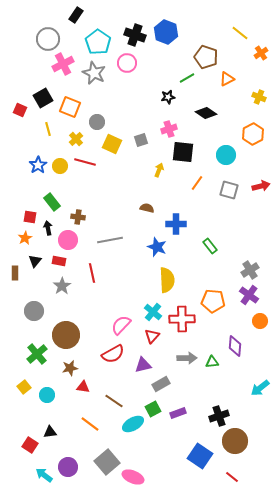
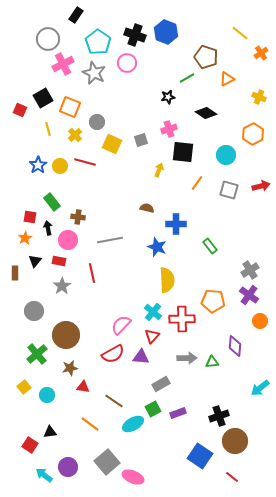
yellow cross at (76, 139): moved 1 px left, 4 px up
purple triangle at (143, 365): moved 2 px left, 8 px up; rotated 18 degrees clockwise
